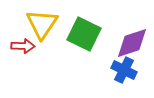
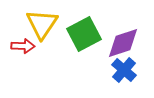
green square: rotated 36 degrees clockwise
purple diamond: moved 9 px left
blue cross: rotated 15 degrees clockwise
